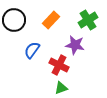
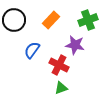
green cross: rotated 12 degrees clockwise
